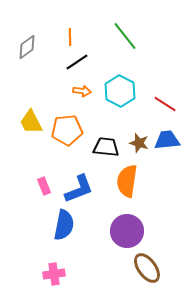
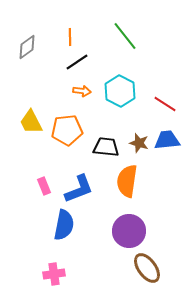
purple circle: moved 2 px right
